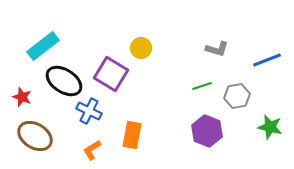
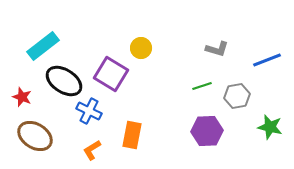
purple hexagon: rotated 24 degrees counterclockwise
